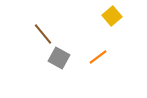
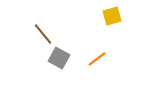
yellow square: rotated 24 degrees clockwise
orange line: moved 1 px left, 2 px down
